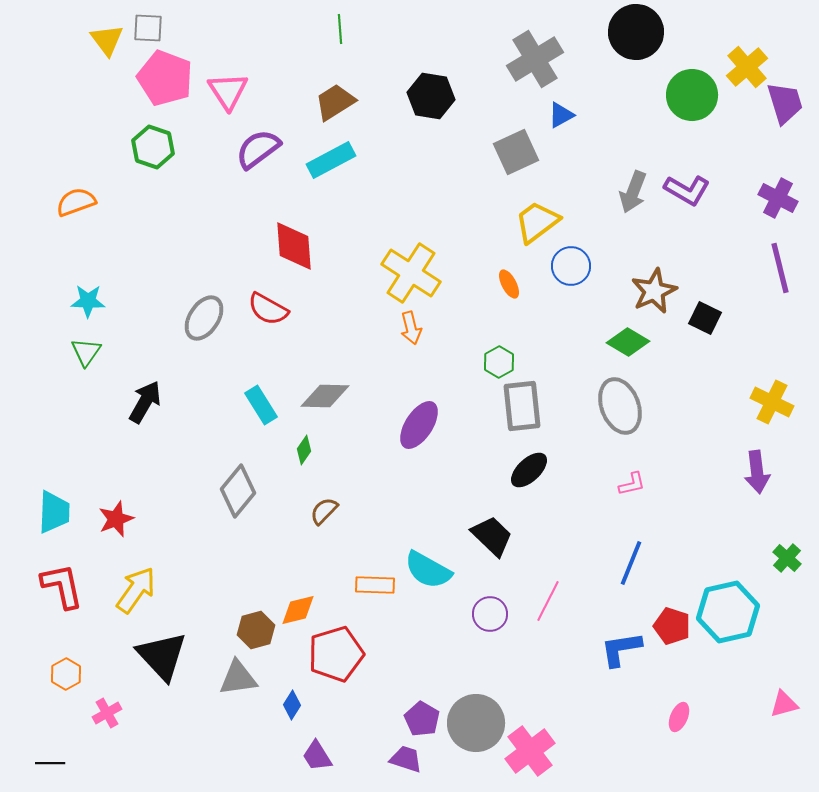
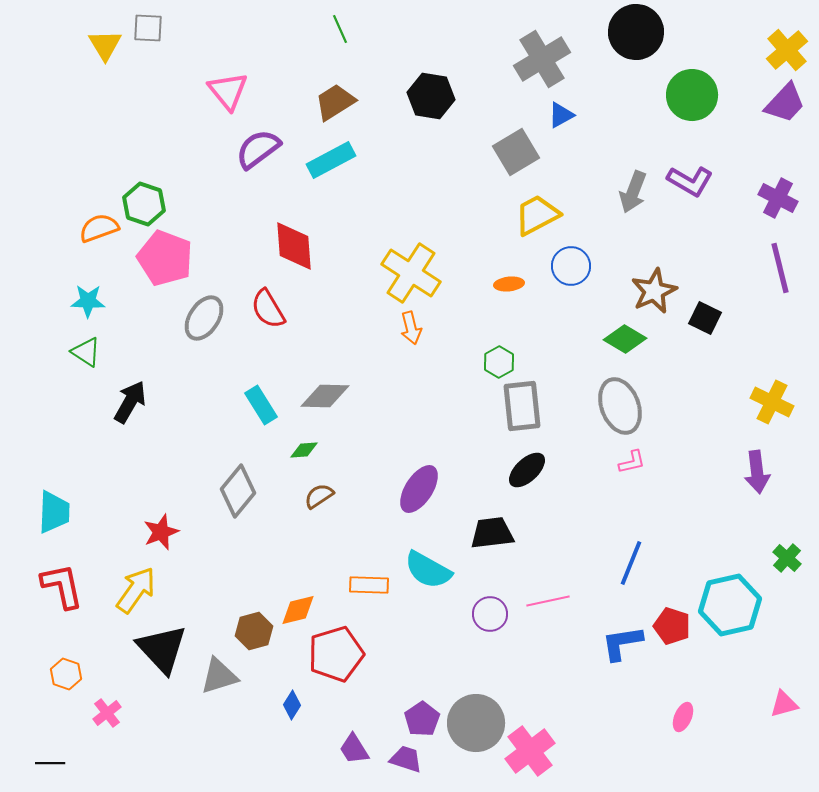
green line at (340, 29): rotated 20 degrees counterclockwise
yellow triangle at (107, 40): moved 2 px left, 5 px down; rotated 6 degrees clockwise
gray cross at (535, 59): moved 7 px right
yellow cross at (747, 67): moved 40 px right, 17 px up
pink pentagon at (165, 78): moved 180 px down
pink triangle at (228, 91): rotated 6 degrees counterclockwise
purple trapezoid at (785, 103): rotated 60 degrees clockwise
green hexagon at (153, 147): moved 9 px left, 57 px down
gray square at (516, 152): rotated 6 degrees counterclockwise
purple L-shape at (687, 190): moved 3 px right, 9 px up
orange semicircle at (76, 202): moved 23 px right, 26 px down
yellow trapezoid at (537, 222): moved 7 px up; rotated 9 degrees clockwise
orange ellipse at (509, 284): rotated 68 degrees counterclockwise
red semicircle at (268, 309): rotated 30 degrees clockwise
green diamond at (628, 342): moved 3 px left, 3 px up
green triangle at (86, 352): rotated 32 degrees counterclockwise
black arrow at (145, 402): moved 15 px left
purple ellipse at (419, 425): moved 64 px down
green diamond at (304, 450): rotated 52 degrees clockwise
black ellipse at (529, 470): moved 2 px left
pink L-shape at (632, 484): moved 22 px up
brown semicircle at (324, 511): moved 5 px left, 15 px up; rotated 12 degrees clockwise
red star at (116, 519): moved 45 px right, 13 px down
black trapezoid at (492, 536): moved 3 px up; rotated 51 degrees counterclockwise
orange rectangle at (375, 585): moved 6 px left
pink line at (548, 601): rotated 51 degrees clockwise
cyan hexagon at (728, 612): moved 2 px right, 7 px up
brown hexagon at (256, 630): moved 2 px left, 1 px down
blue L-shape at (621, 649): moved 1 px right, 6 px up
black triangle at (162, 656): moved 7 px up
orange hexagon at (66, 674): rotated 12 degrees counterclockwise
gray triangle at (238, 678): moved 19 px left, 2 px up; rotated 9 degrees counterclockwise
pink cross at (107, 713): rotated 8 degrees counterclockwise
pink ellipse at (679, 717): moved 4 px right
purple pentagon at (422, 719): rotated 8 degrees clockwise
purple trapezoid at (317, 756): moved 37 px right, 7 px up
